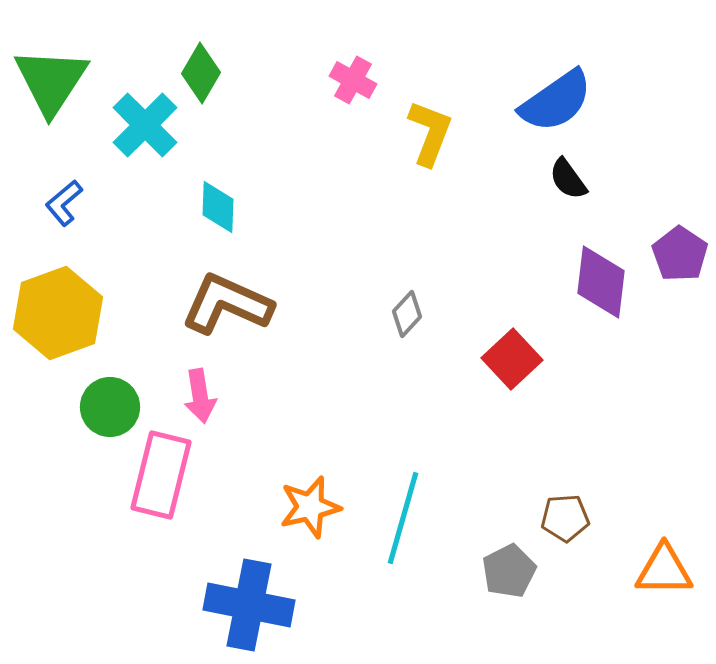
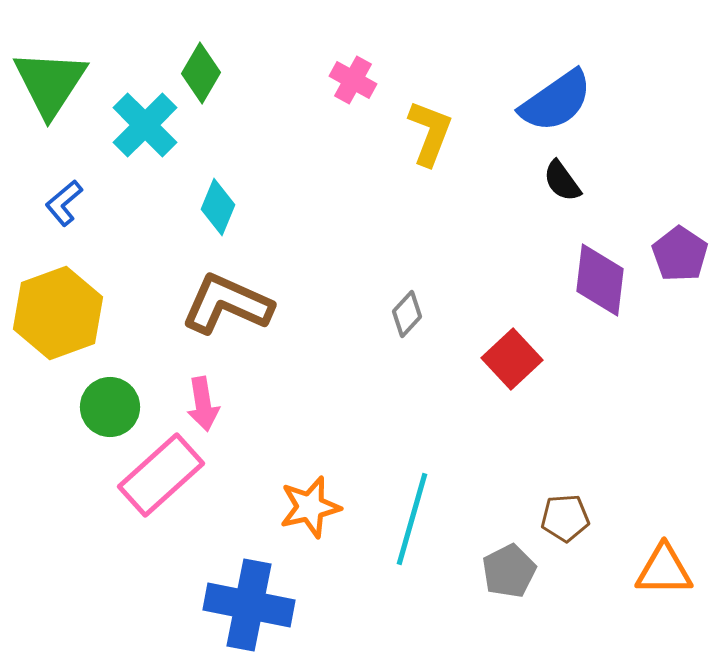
green triangle: moved 1 px left, 2 px down
black semicircle: moved 6 px left, 2 px down
cyan diamond: rotated 20 degrees clockwise
purple diamond: moved 1 px left, 2 px up
pink arrow: moved 3 px right, 8 px down
pink rectangle: rotated 34 degrees clockwise
cyan line: moved 9 px right, 1 px down
